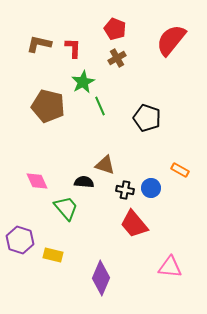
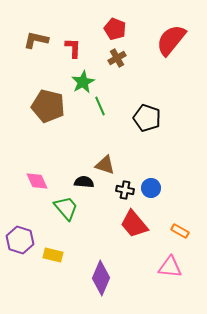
brown L-shape: moved 3 px left, 4 px up
orange rectangle: moved 61 px down
